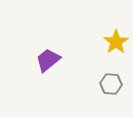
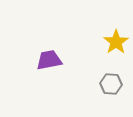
purple trapezoid: moved 1 px right; rotated 28 degrees clockwise
